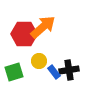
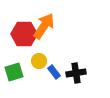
orange arrow: moved 1 px right, 1 px up; rotated 16 degrees counterclockwise
black cross: moved 7 px right, 3 px down
